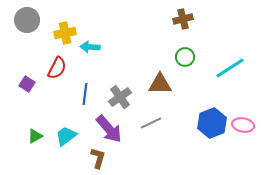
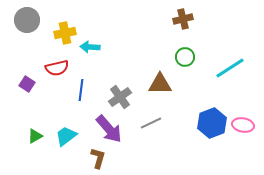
red semicircle: rotated 50 degrees clockwise
blue line: moved 4 px left, 4 px up
